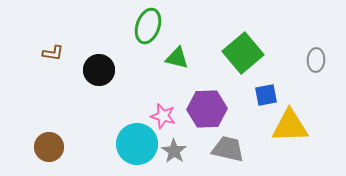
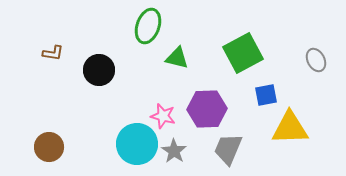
green square: rotated 12 degrees clockwise
gray ellipse: rotated 30 degrees counterclockwise
yellow triangle: moved 2 px down
gray trapezoid: rotated 80 degrees counterclockwise
